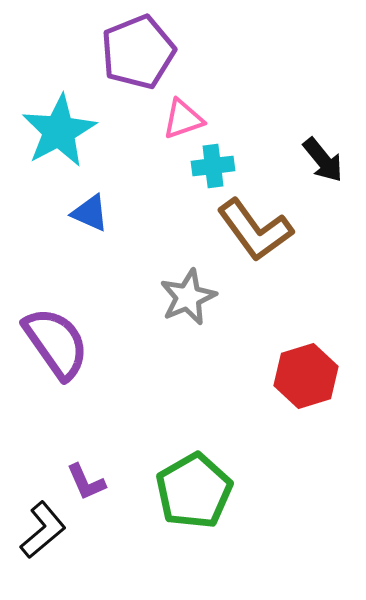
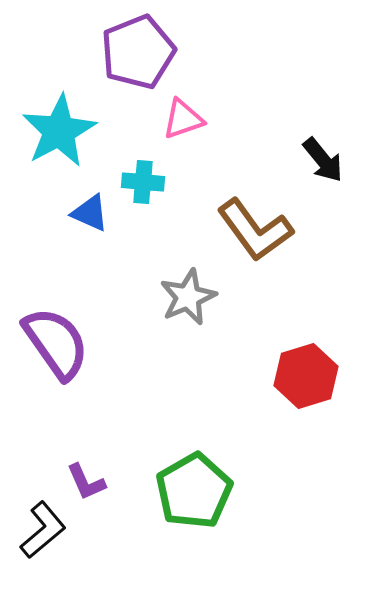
cyan cross: moved 70 px left, 16 px down; rotated 12 degrees clockwise
